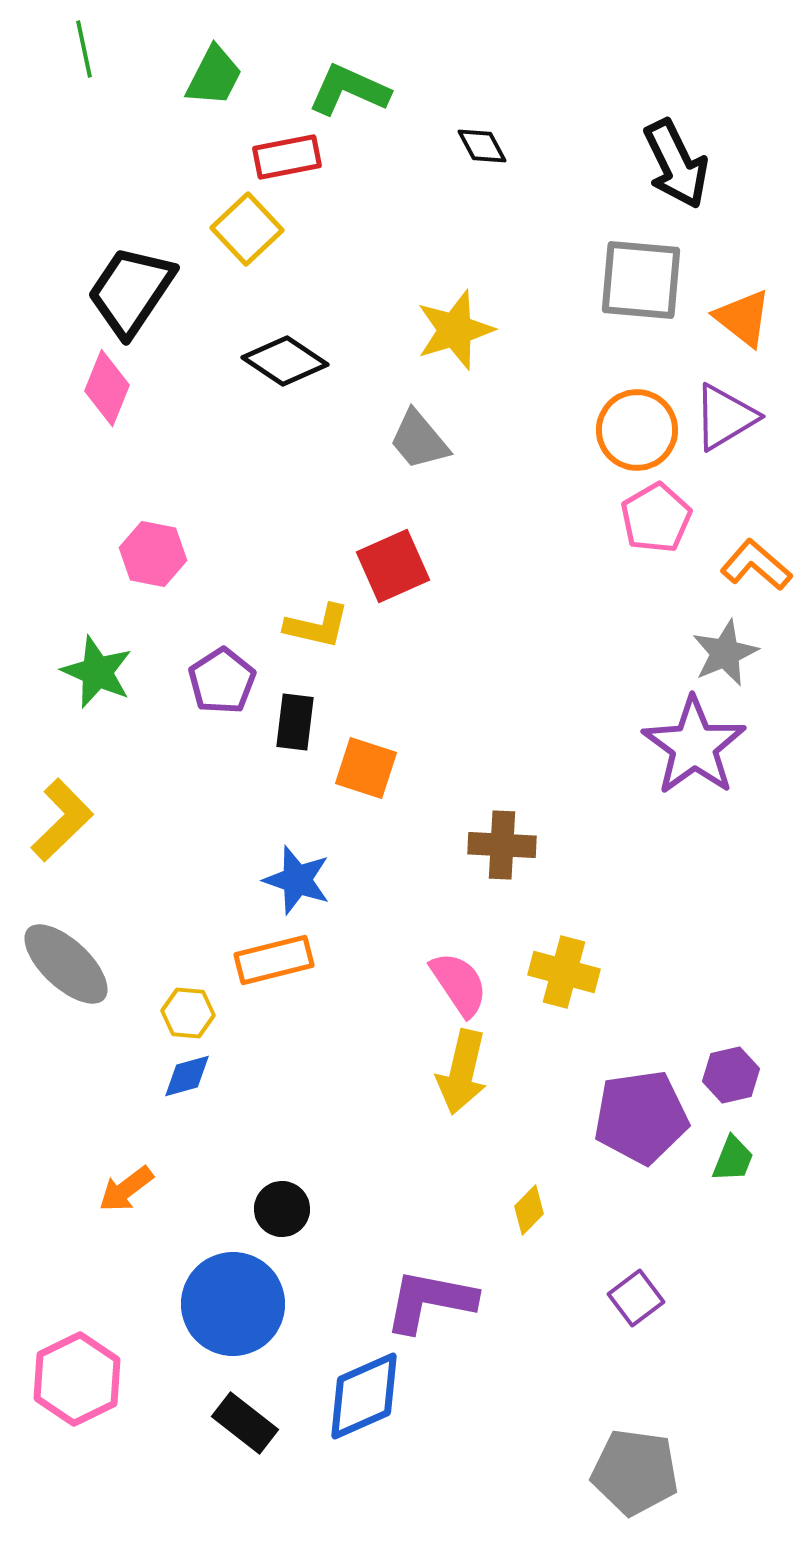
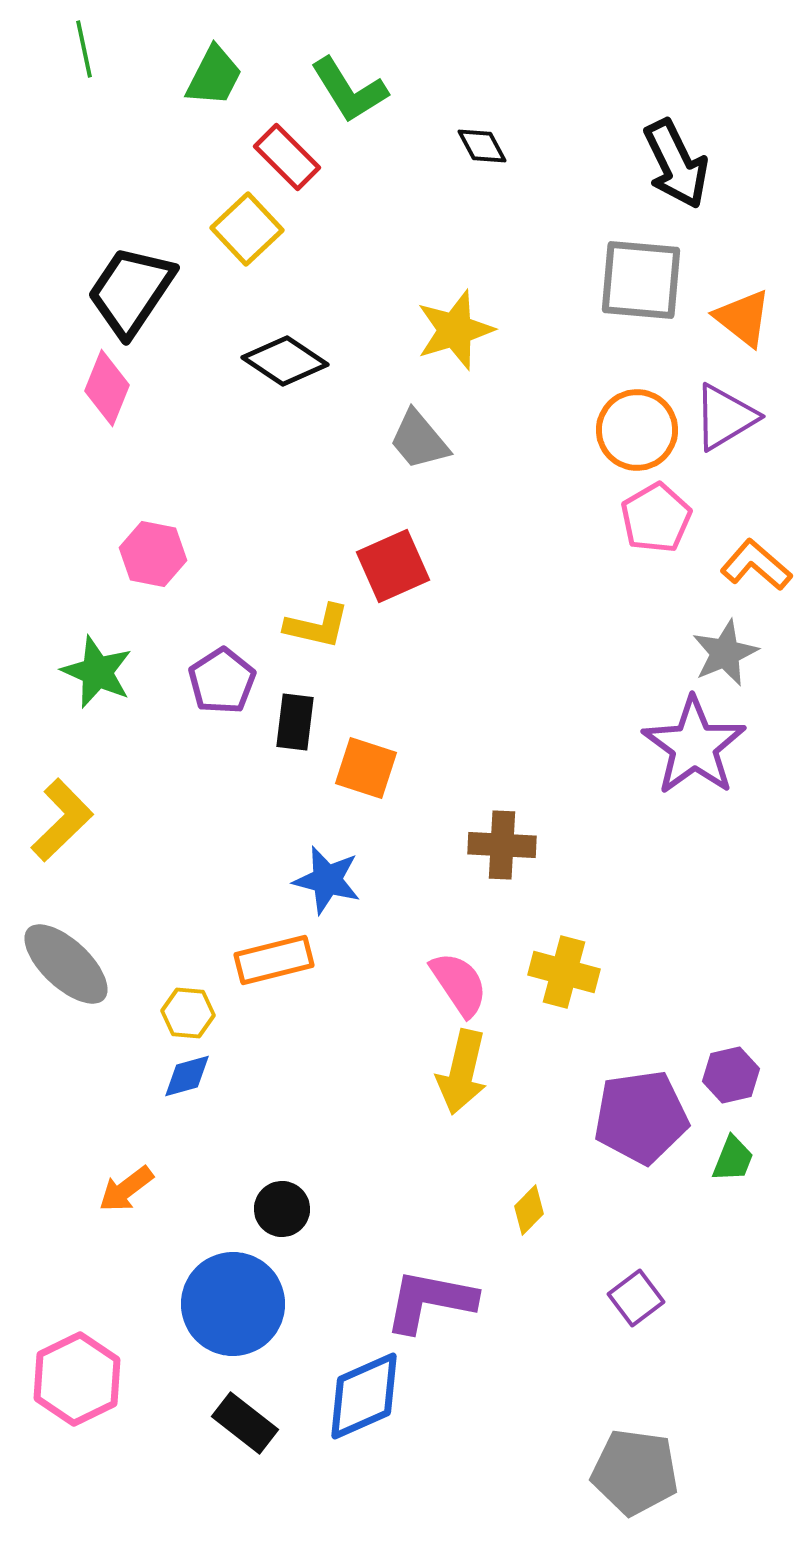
green L-shape at (349, 90): rotated 146 degrees counterclockwise
red rectangle at (287, 157): rotated 56 degrees clockwise
blue star at (297, 880): moved 30 px right; rotated 4 degrees counterclockwise
